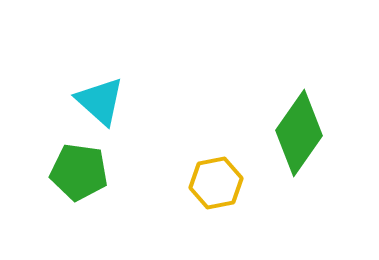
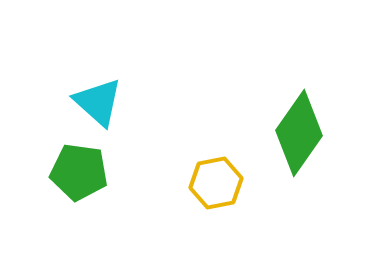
cyan triangle: moved 2 px left, 1 px down
